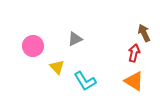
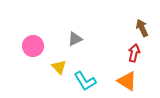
brown arrow: moved 2 px left, 5 px up
yellow triangle: moved 2 px right
orange triangle: moved 7 px left
